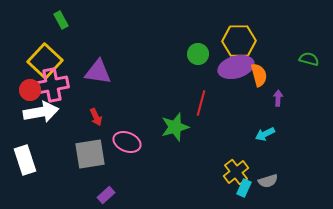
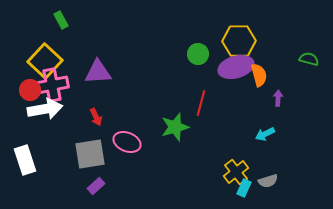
purple triangle: rotated 12 degrees counterclockwise
white arrow: moved 4 px right, 3 px up
purple rectangle: moved 10 px left, 9 px up
